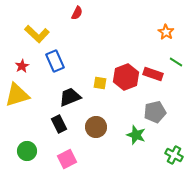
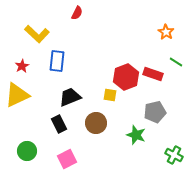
blue rectangle: moved 2 px right; rotated 30 degrees clockwise
yellow square: moved 10 px right, 12 px down
yellow triangle: rotated 8 degrees counterclockwise
brown circle: moved 4 px up
